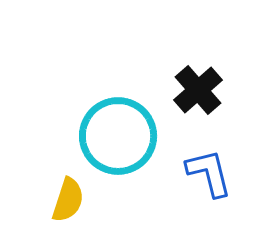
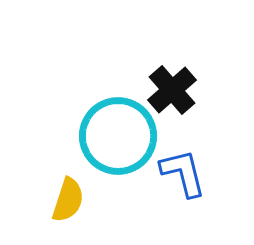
black cross: moved 26 px left
blue L-shape: moved 26 px left
